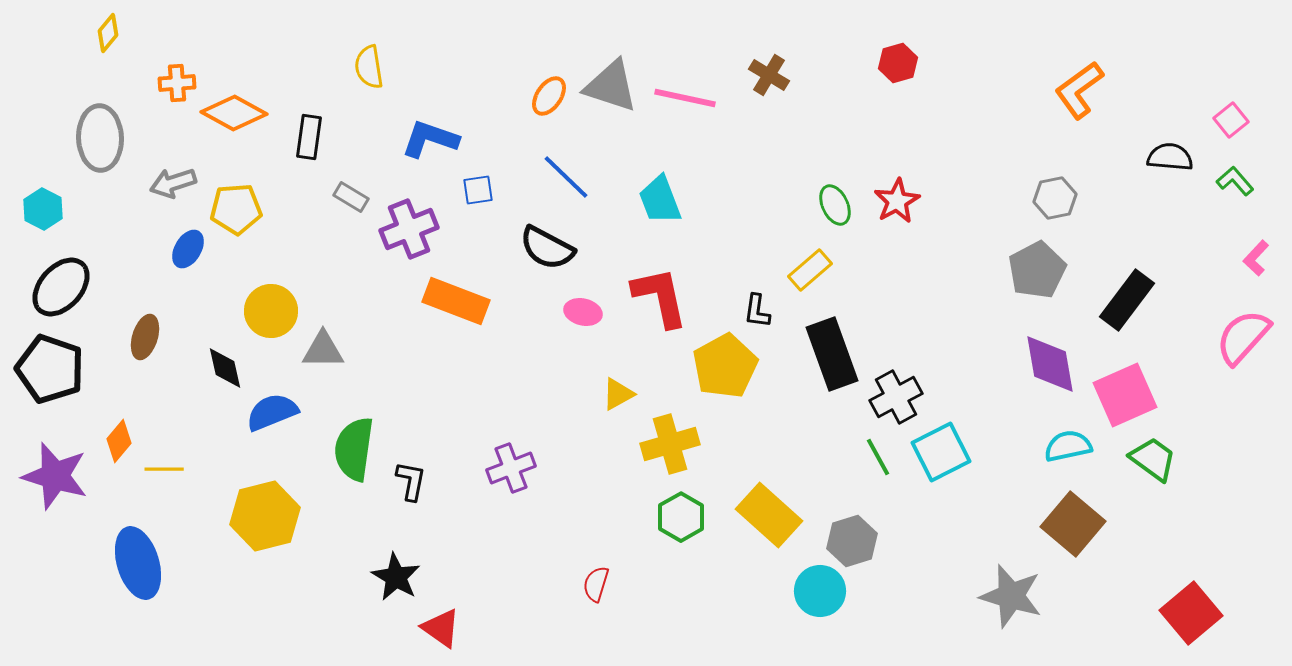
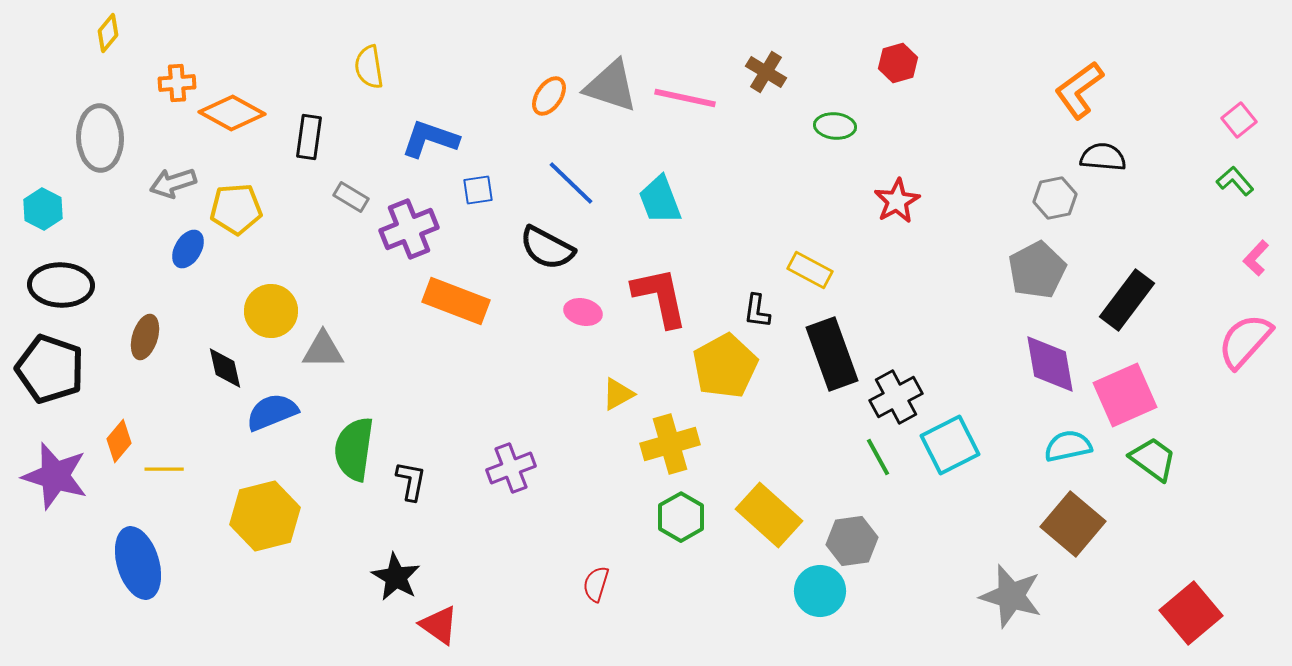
brown cross at (769, 75): moved 3 px left, 3 px up
orange diamond at (234, 113): moved 2 px left
pink square at (1231, 120): moved 8 px right
black semicircle at (1170, 157): moved 67 px left
blue line at (566, 177): moved 5 px right, 6 px down
green ellipse at (835, 205): moved 79 px up; rotated 60 degrees counterclockwise
yellow rectangle at (810, 270): rotated 69 degrees clockwise
black ellipse at (61, 287): moved 2 px up; rotated 50 degrees clockwise
pink semicircle at (1243, 337): moved 2 px right, 4 px down
cyan square at (941, 452): moved 9 px right, 7 px up
gray hexagon at (852, 541): rotated 9 degrees clockwise
red triangle at (441, 628): moved 2 px left, 3 px up
